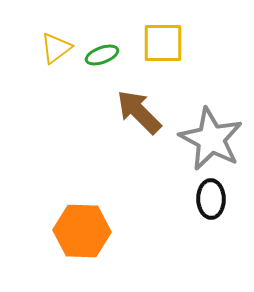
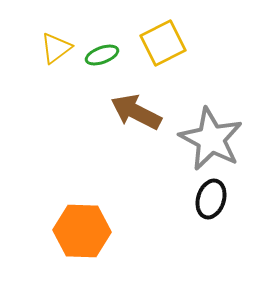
yellow square: rotated 27 degrees counterclockwise
brown arrow: moved 3 px left; rotated 18 degrees counterclockwise
black ellipse: rotated 18 degrees clockwise
